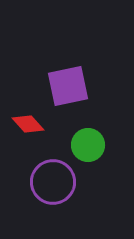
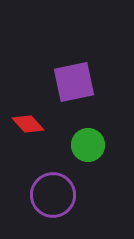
purple square: moved 6 px right, 4 px up
purple circle: moved 13 px down
